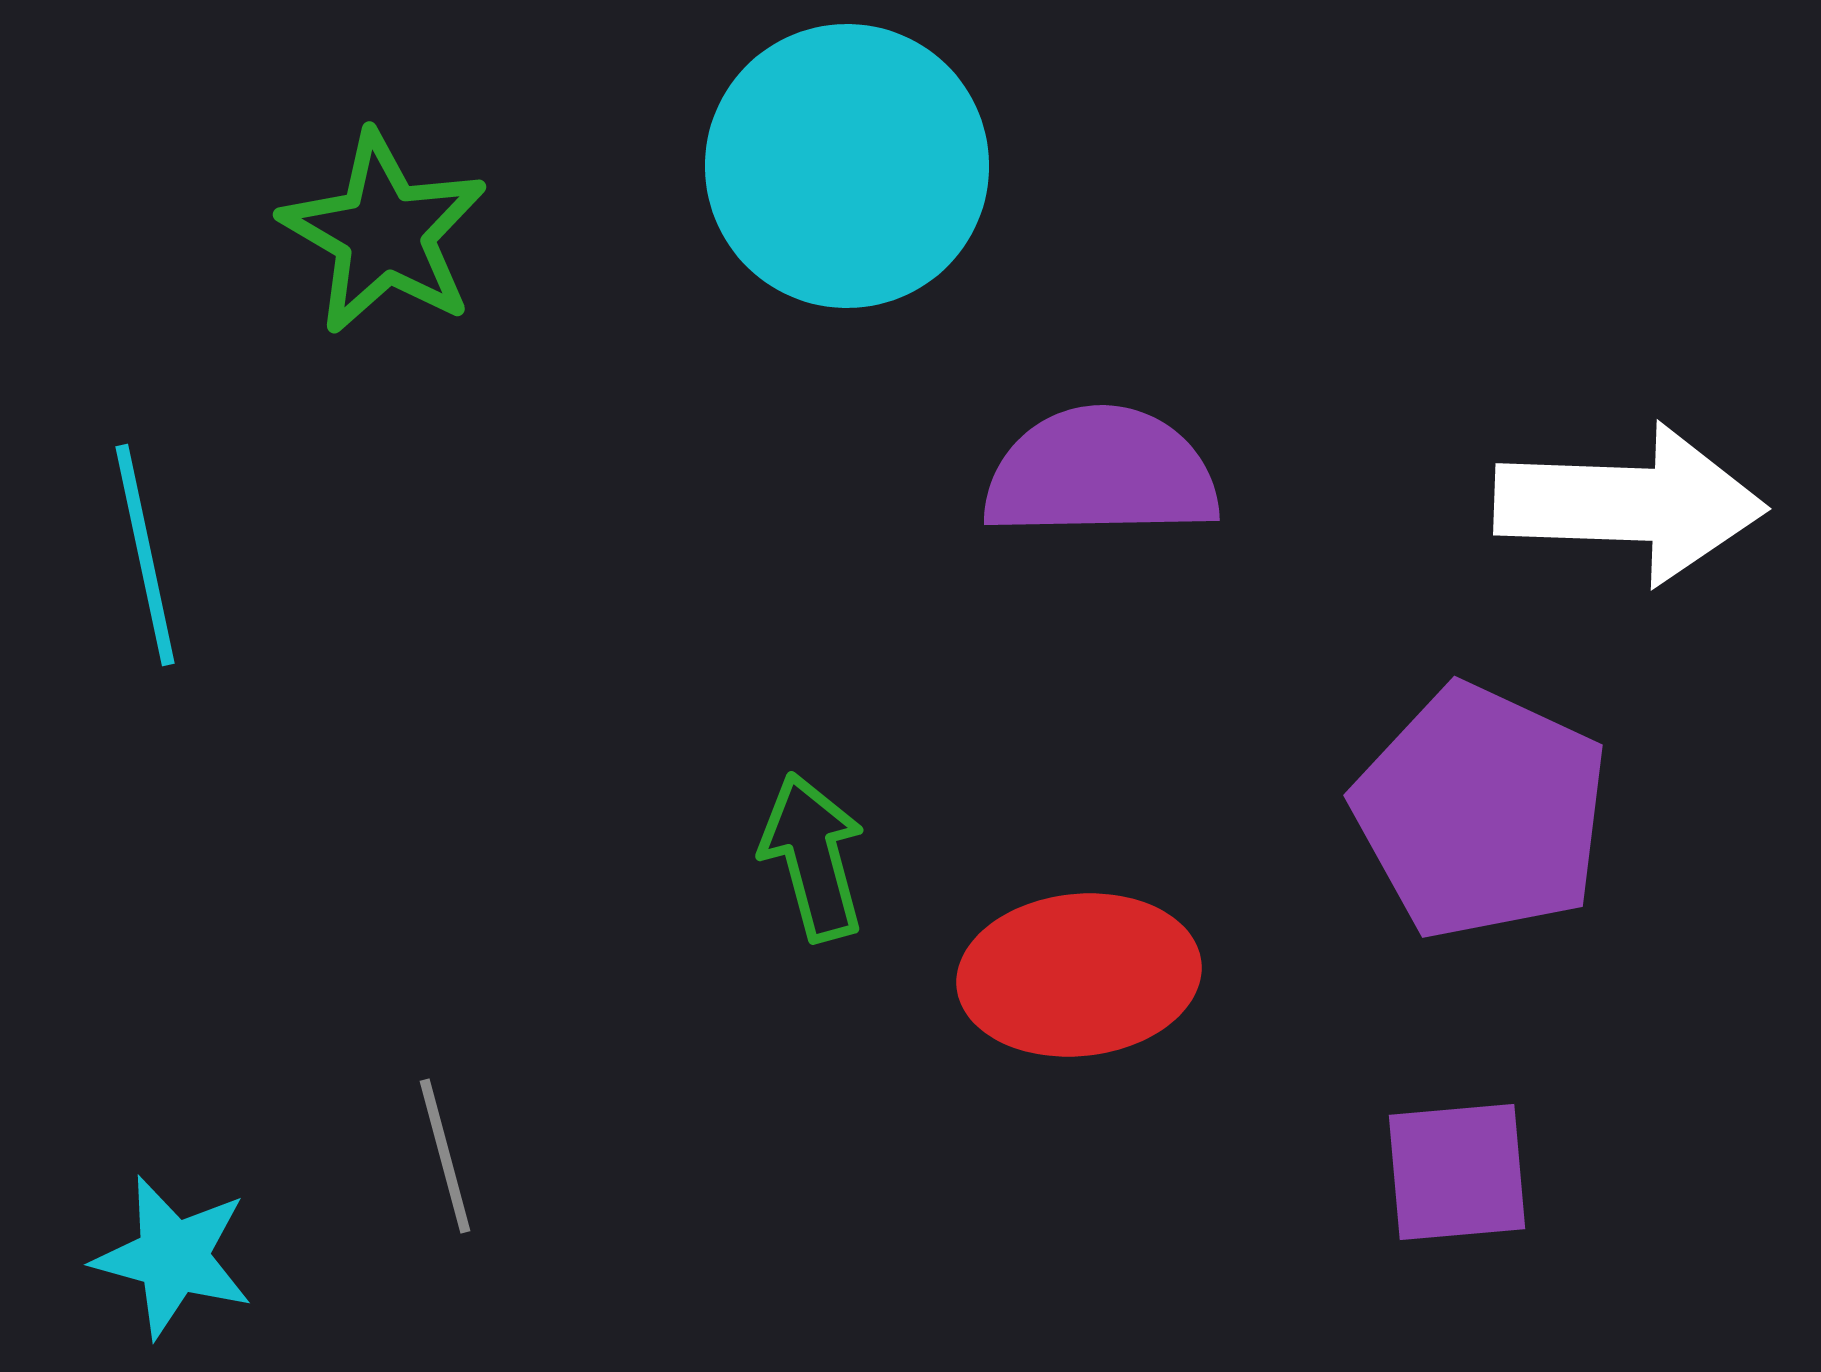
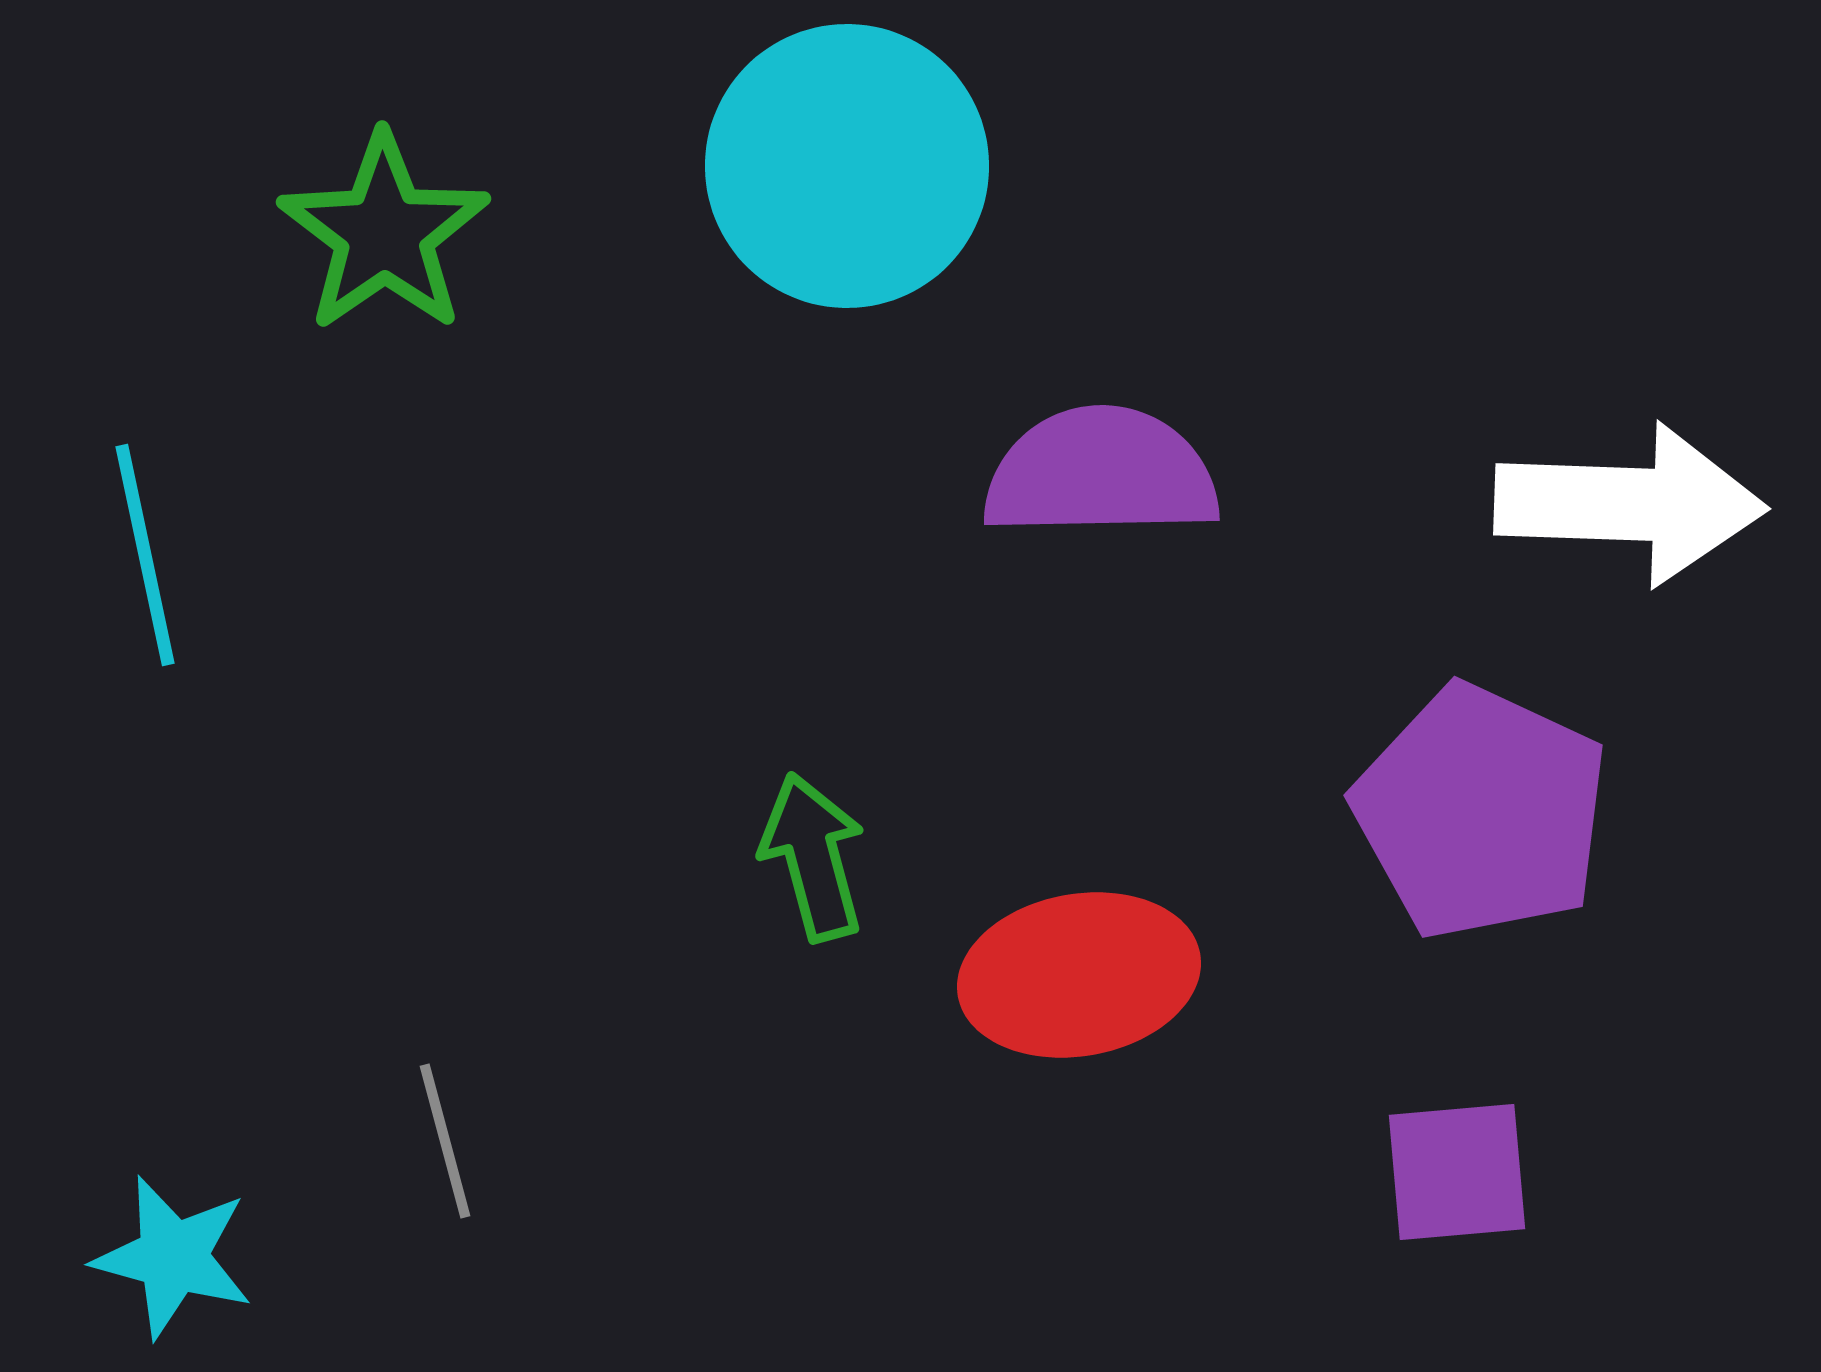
green star: rotated 7 degrees clockwise
red ellipse: rotated 4 degrees counterclockwise
gray line: moved 15 px up
